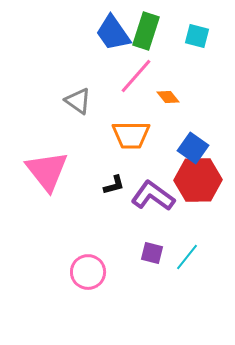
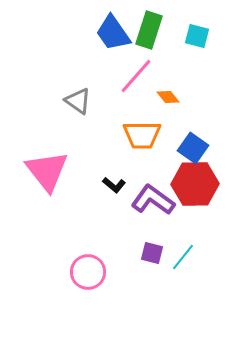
green rectangle: moved 3 px right, 1 px up
orange trapezoid: moved 11 px right
red hexagon: moved 3 px left, 4 px down
black L-shape: rotated 55 degrees clockwise
purple L-shape: moved 4 px down
cyan line: moved 4 px left
